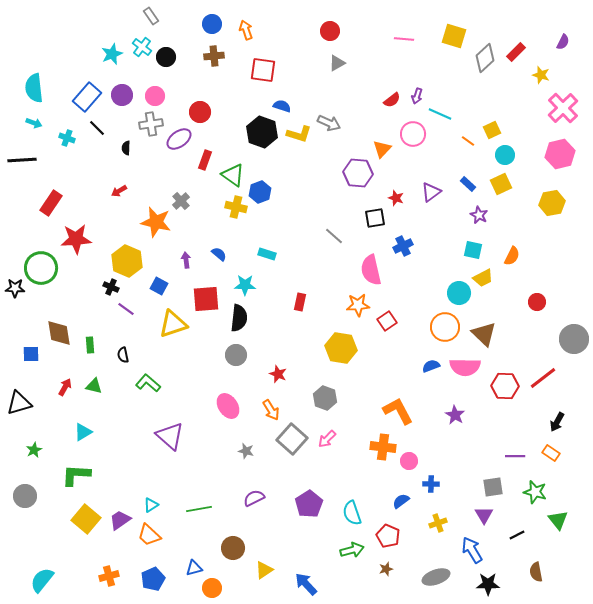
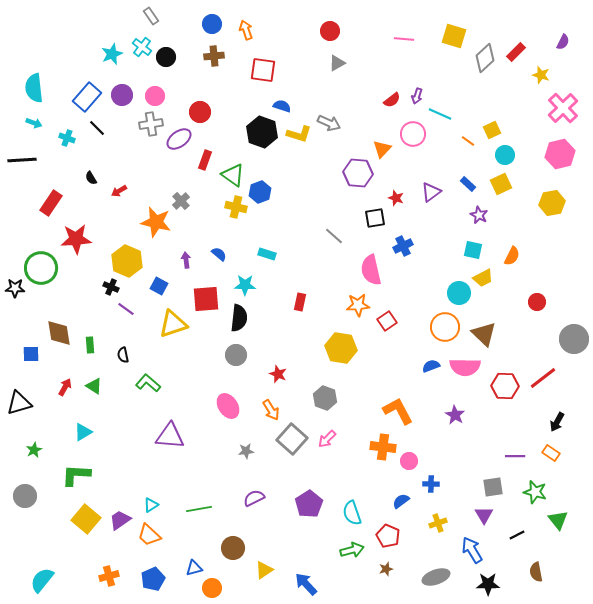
black semicircle at (126, 148): moved 35 px left, 30 px down; rotated 32 degrees counterclockwise
green triangle at (94, 386): rotated 18 degrees clockwise
purple triangle at (170, 436): rotated 36 degrees counterclockwise
gray star at (246, 451): rotated 21 degrees counterclockwise
